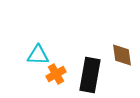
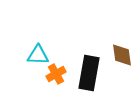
black rectangle: moved 1 px left, 2 px up
